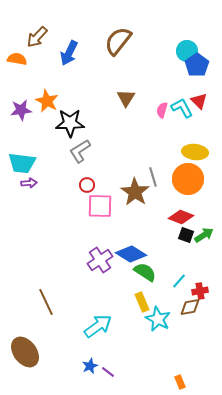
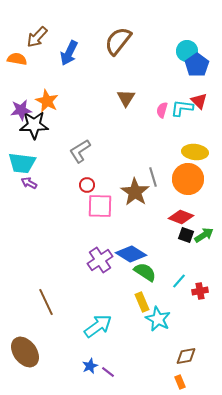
cyan L-shape: rotated 55 degrees counterclockwise
black star: moved 36 px left, 2 px down
purple arrow: rotated 147 degrees counterclockwise
brown diamond: moved 4 px left, 49 px down
